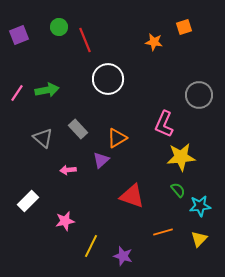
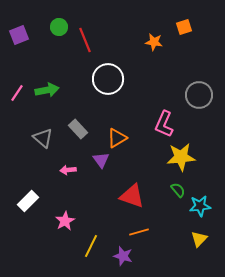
purple triangle: rotated 24 degrees counterclockwise
pink star: rotated 18 degrees counterclockwise
orange line: moved 24 px left
